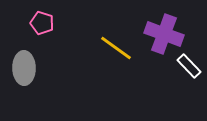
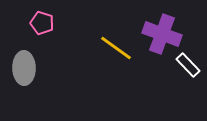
purple cross: moved 2 px left
white rectangle: moved 1 px left, 1 px up
